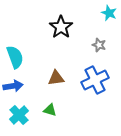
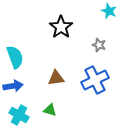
cyan star: moved 2 px up
cyan cross: rotated 18 degrees counterclockwise
